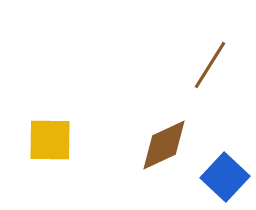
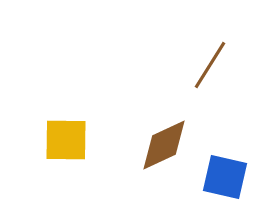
yellow square: moved 16 px right
blue square: rotated 30 degrees counterclockwise
